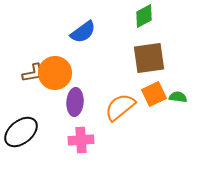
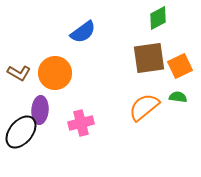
green diamond: moved 14 px right, 2 px down
brown L-shape: moved 14 px left; rotated 40 degrees clockwise
orange square: moved 26 px right, 28 px up
purple ellipse: moved 35 px left, 8 px down
orange semicircle: moved 24 px right
black ellipse: rotated 12 degrees counterclockwise
pink cross: moved 17 px up; rotated 10 degrees counterclockwise
